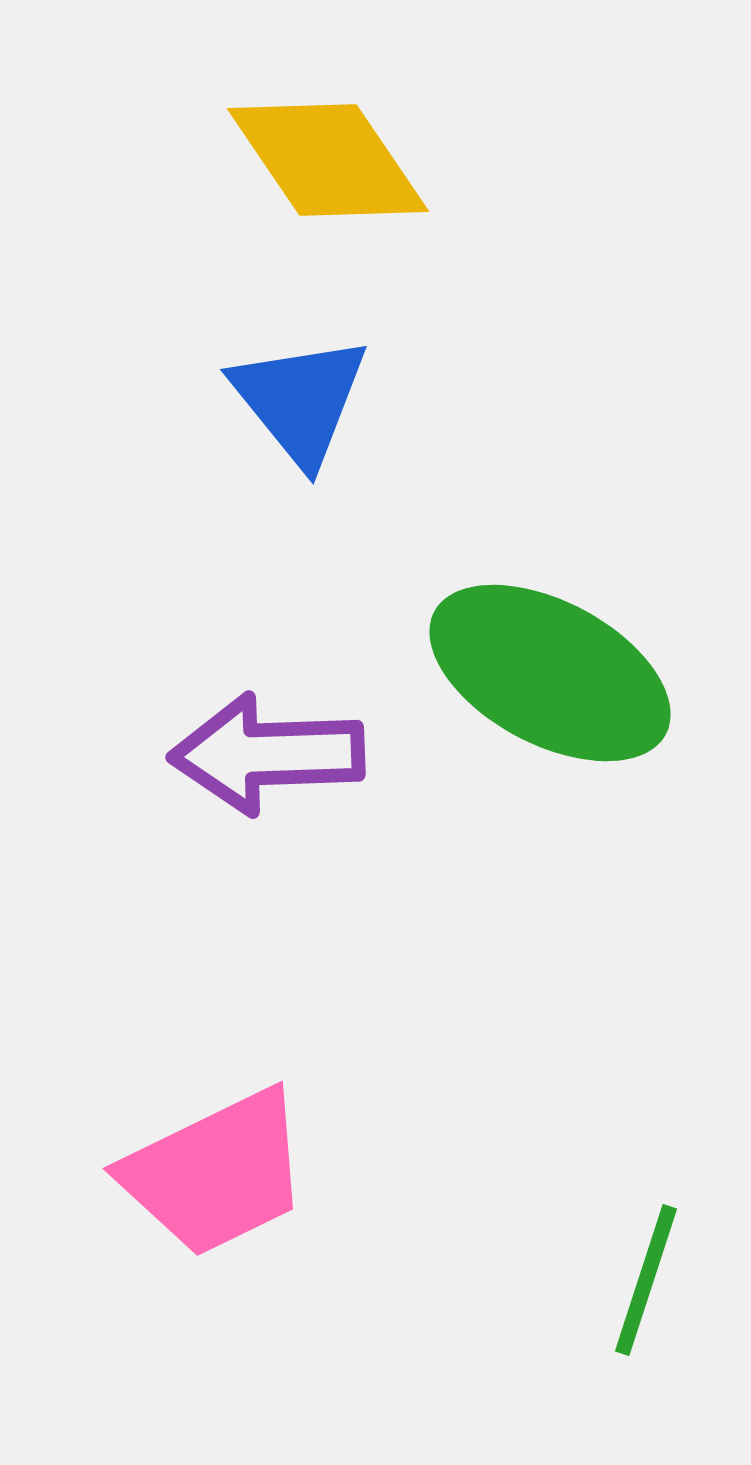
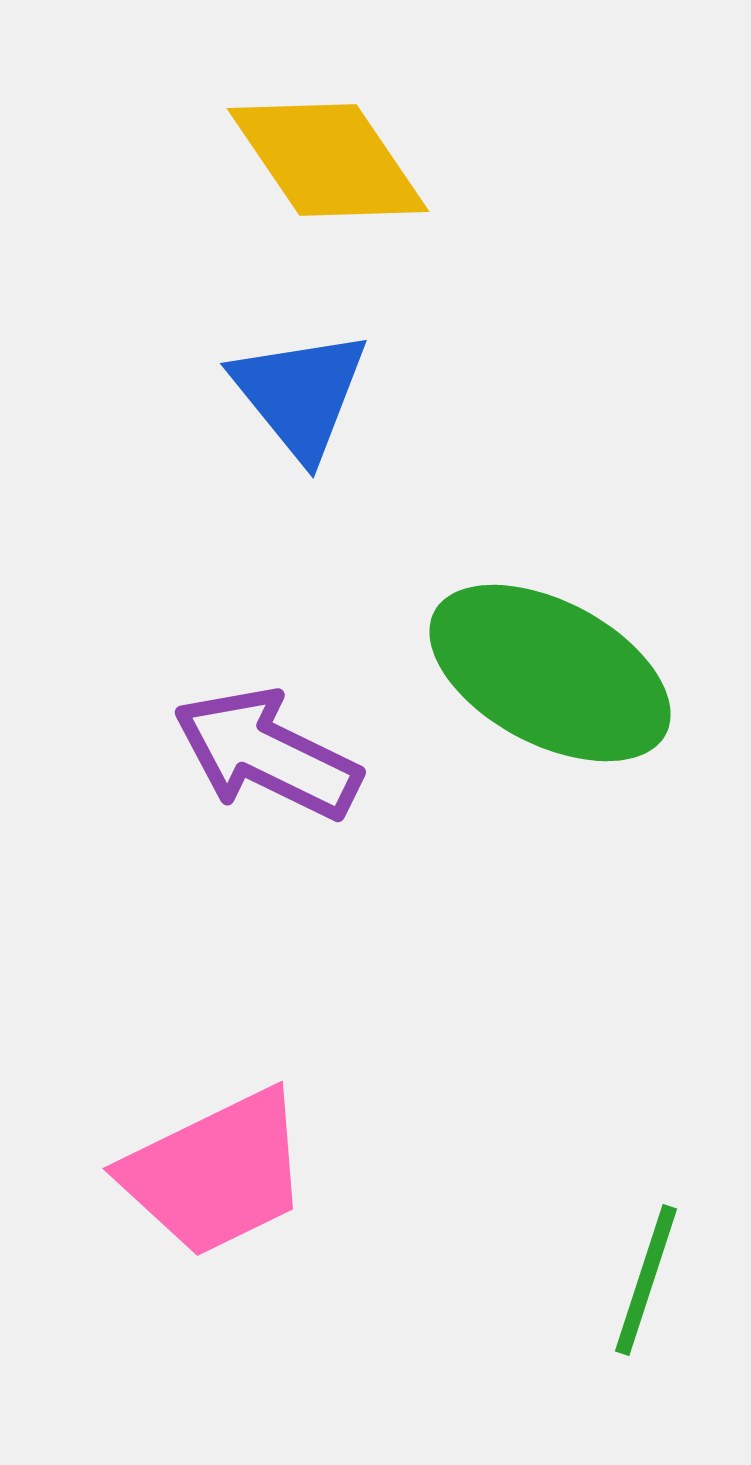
blue triangle: moved 6 px up
purple arrow: rotated 28 degrees clockwise
